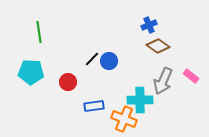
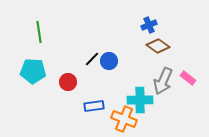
cyan pentagon: moved 2 px right, 1 px up
pink rectangle: moved 3 px left, 2 px down
